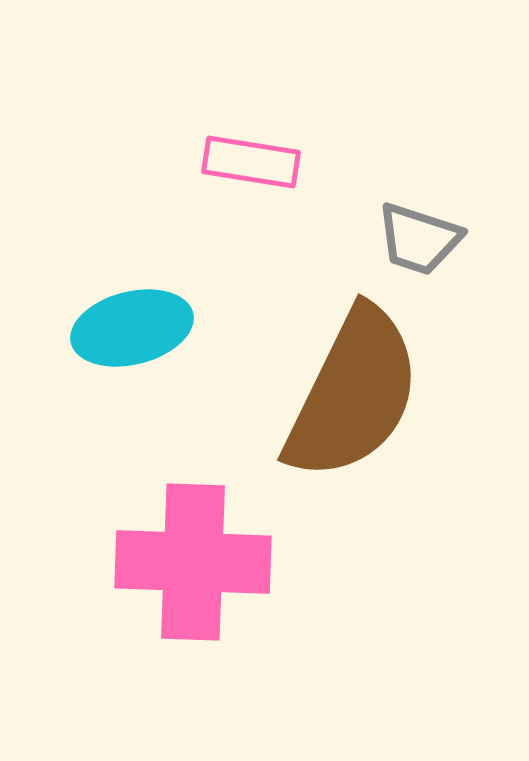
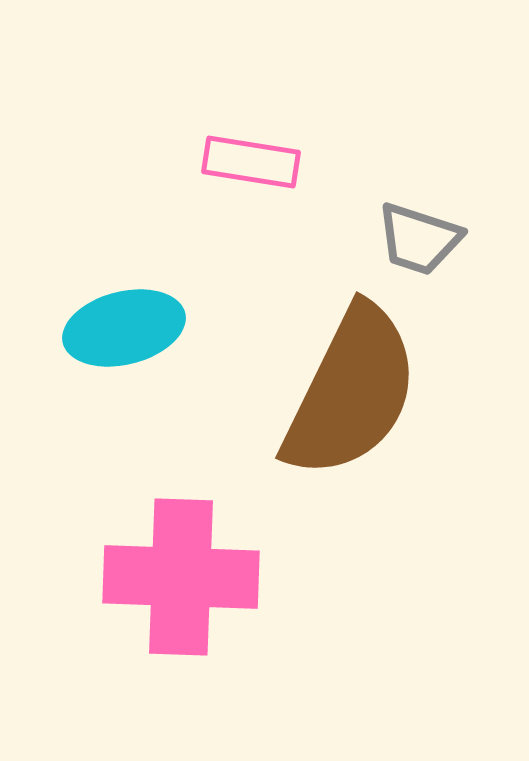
cyan ellipse: moved 8 px left
brown semicircle: moved 2 px left, 2 px up
pink cross: moved 12 px left, 15 px down
